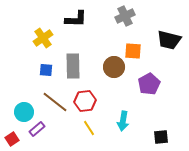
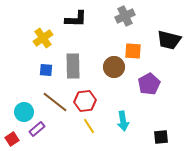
cyan arrow: rotated 18 degrees counterclockwise
yellow line: moved 2 px up
